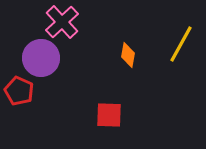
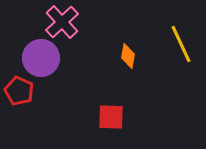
yellow line: rotated 54 degrees counterclockwise
orange diamond: moved 1 px down
red square: moved 2 px right, 2 px down
